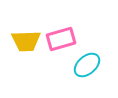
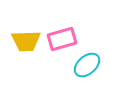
pink rectangle: moved 1 px right
